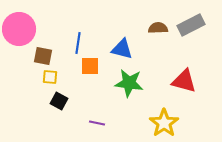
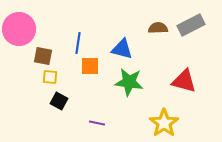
green star: moved 1 px up
